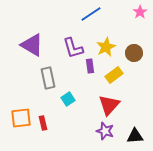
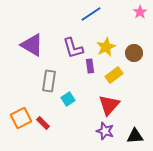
gray rectangle: moved 1 px right, 3 px down; rotated 20 degrees clockwise
orange square: rotated 20 degrees counterclockwise
red rectangle: rotated 32 degrees counterclockwise
